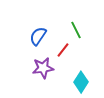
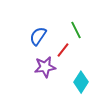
purple star: moved 2 px right, 1 px up
